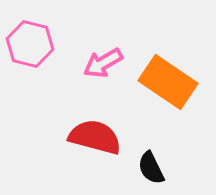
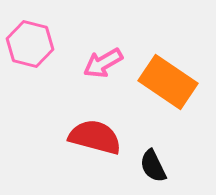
black semicircle: moved 2 px right, 2 px up
